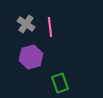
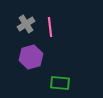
gray cross: rotated 24 degrees clockwise
green rectangle: rotated 66 degrees counterclockwise
